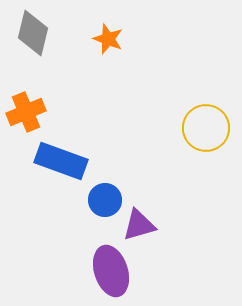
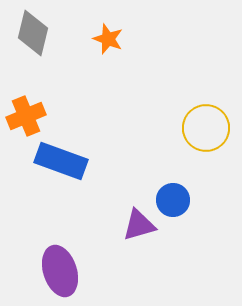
orange cross: moved 4 px down
blue circle: moved 68 px right
purple ellipse: moved 51 px left
